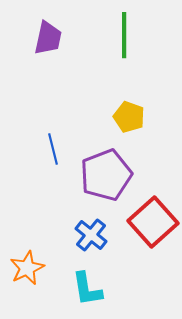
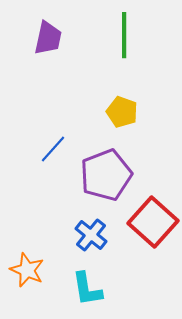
yellow pentagon: moved 7 px left, 5 px up
blue line: rotated 56 degrees clockwise
red square: rotated 6 degrees counterclockwise
orange star: moved 2 px down; rotated 24 degrees counterclockwise
